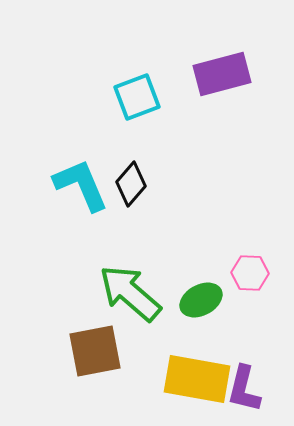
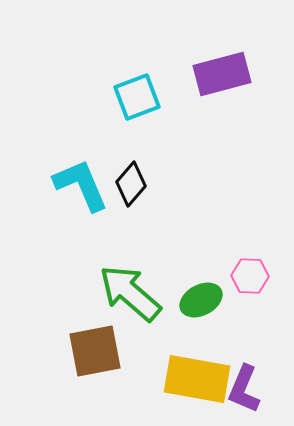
pink hexagon: moved 3 px down
purple L-shape: rotated 9 degrees clockwise
